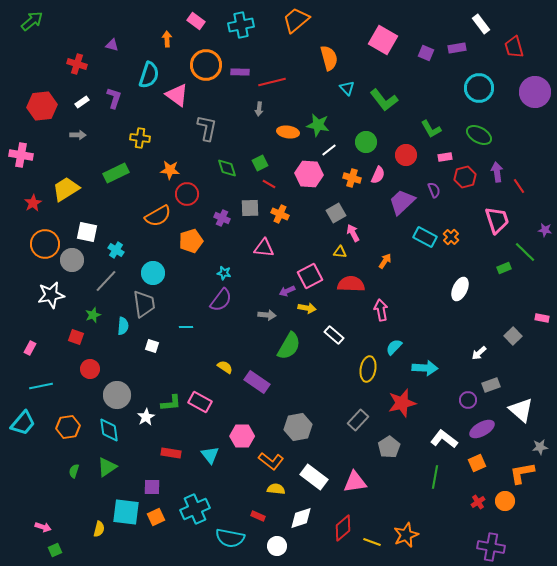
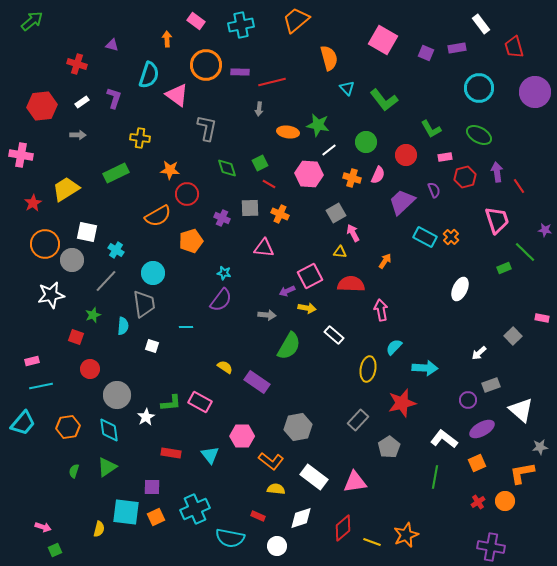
pink rectangle at (30, 348): moved 2 px right, 13 px down; rotated 48 degrees clockwise
